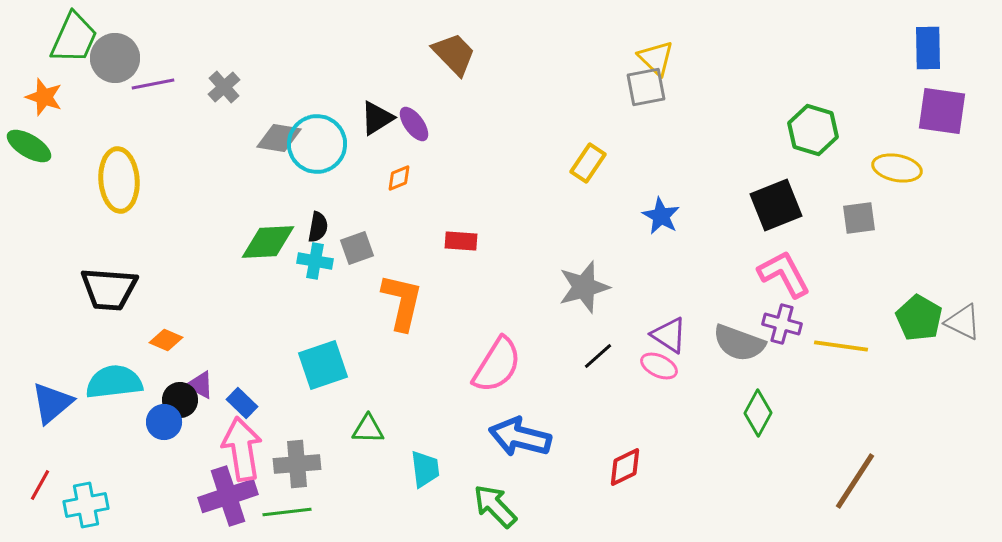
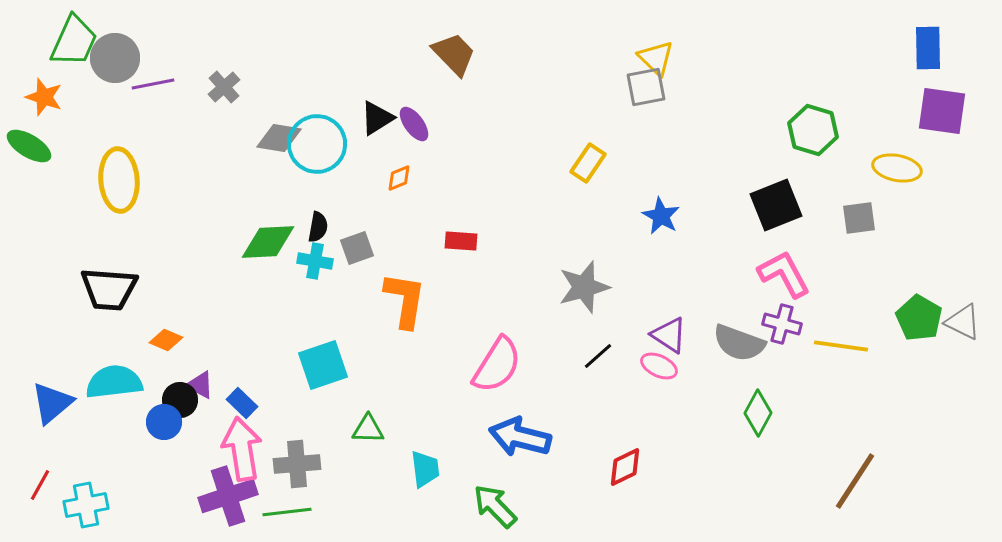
green trapezoid at (74, 38): moved 3 px down
orange L-shape at (402, 302): moved 3 px right, 2 px up; rotated 4 degrees counterclockwise
